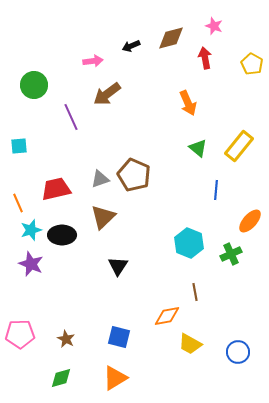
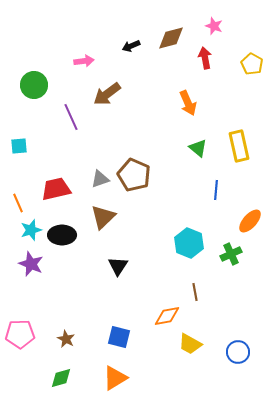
pink arrow: moved 9 px left
yellow rectangle: rotated 52 degrees counterclockwise
